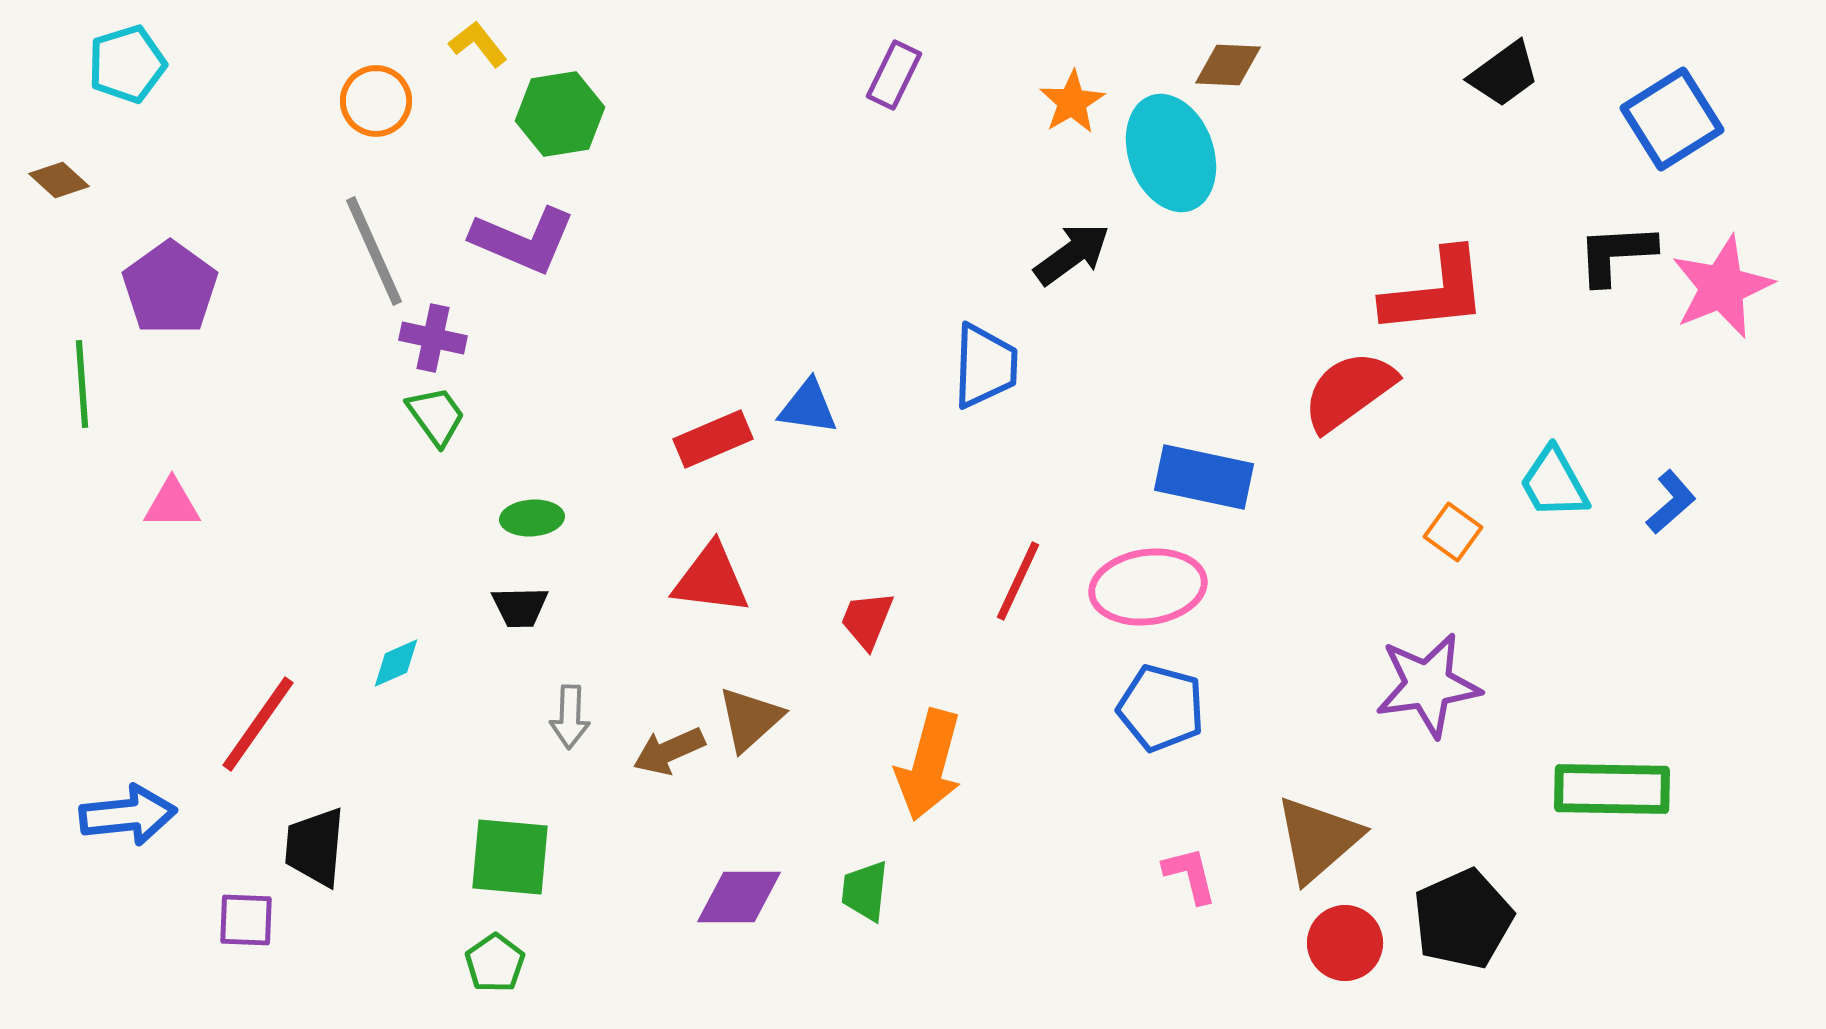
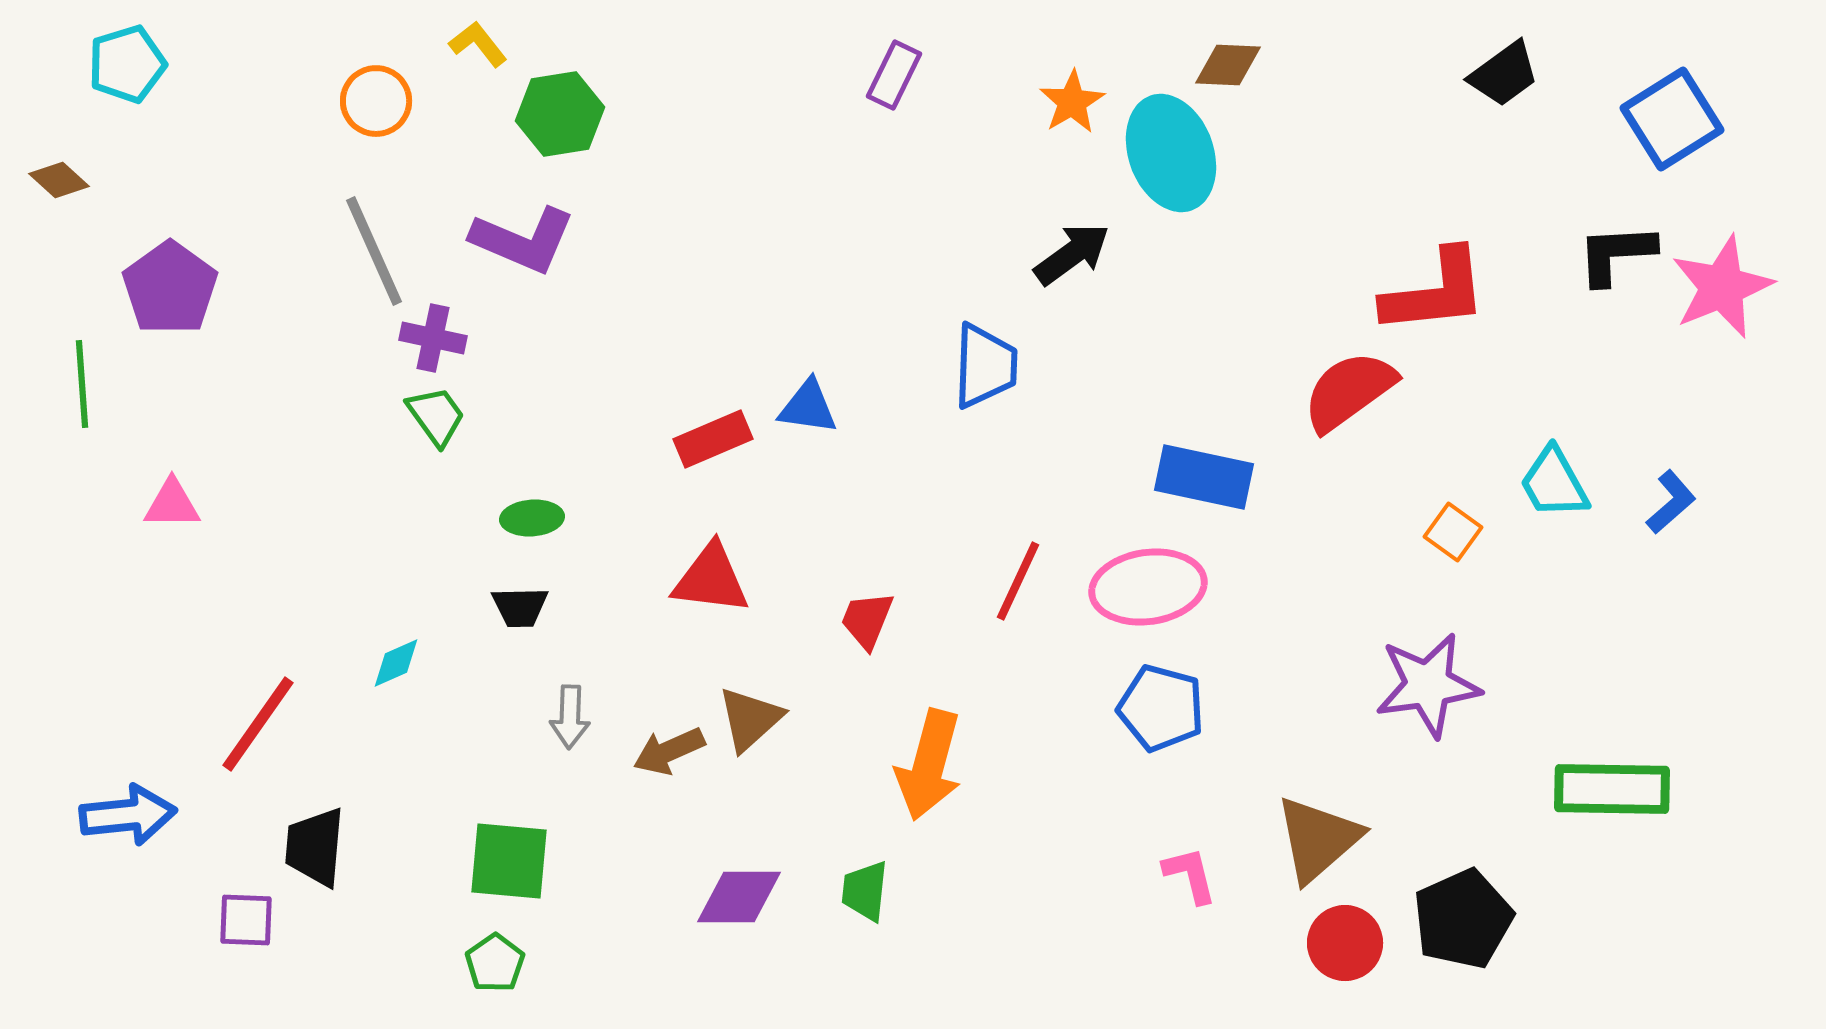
green square at (510, 857): moved 1 px left, 4 px down
